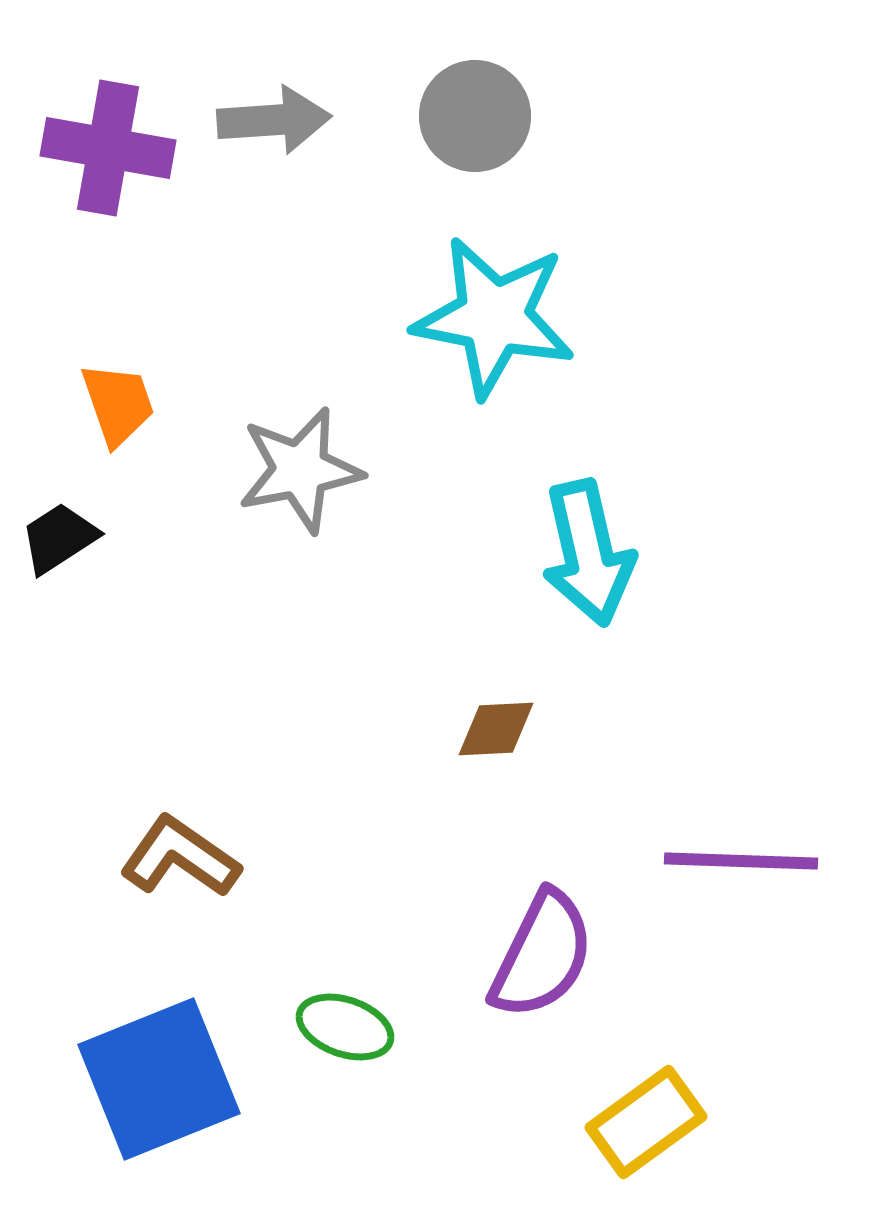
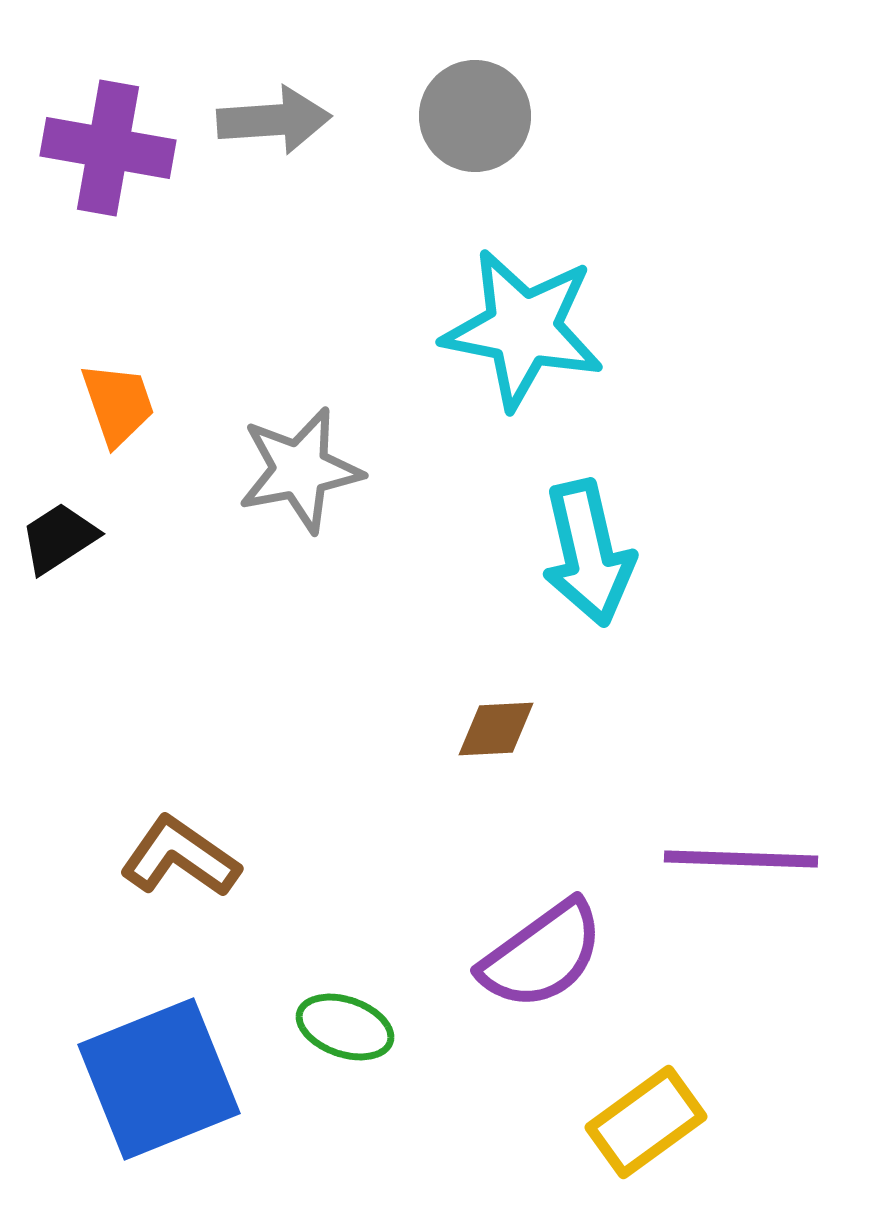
cyan star: moved 29 px right, 12 px down
purple line: moved 2 px up
purple semicircle: rotated 28 degrees clockwise
